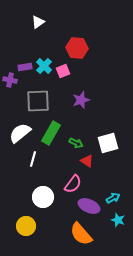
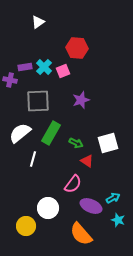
cyan cross: moved 1 px down
white circle: moved 5 px right, 11 px down
purple ellipse: moved 2 px right
